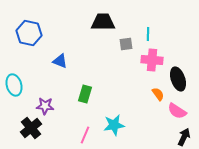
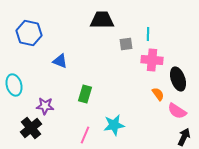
black trapezoid: moved 1 px left, 2 px up
